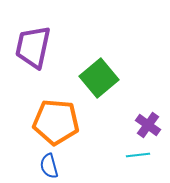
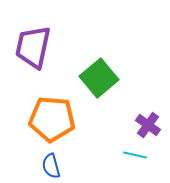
orange pentagon: moved 4 px left, 3 px up
cyan line: moved 3 px left; rotated 20 degrees clockwise
blue semicircle: moved 2 px right
